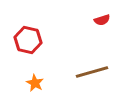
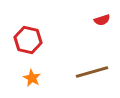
orange star: moved 3 px left, 5 px up
